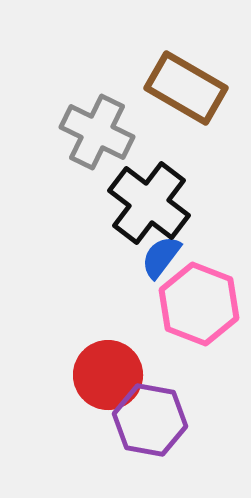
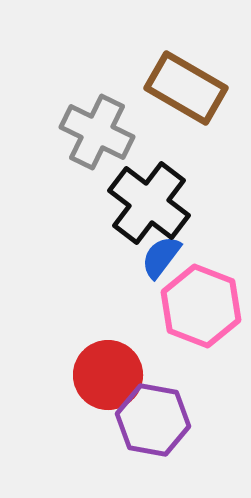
pink hexagon: moved 2 px right, 2 px down
purple hexagon: moved 3 px right
